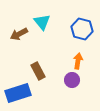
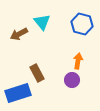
blue hexagon: moved 5 px up
brown rectangle: moved 1 px left, 2 px down
